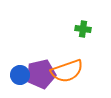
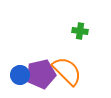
green cross: moved 3 px left, 2 px down
orange semicircle: rotated 116 degrees counterclockwise
